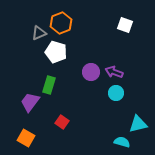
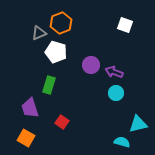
purple circle: moved 7 px up
purple trapezoid: moved 6 px down; rotated 55 degrees counterclockwise
